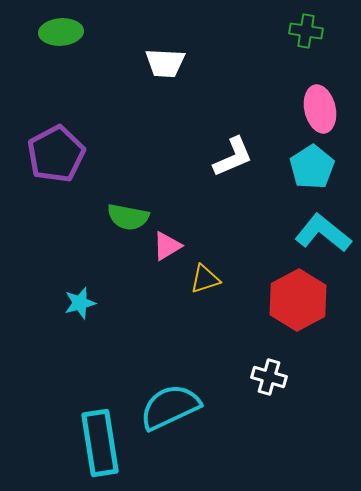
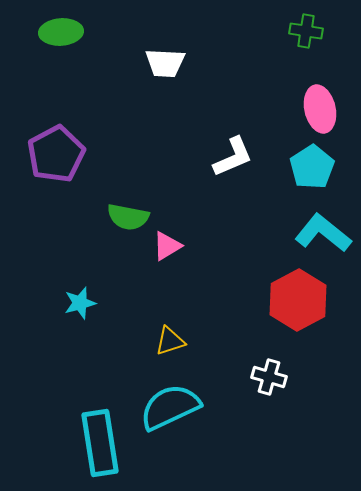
yellow triangle: moved 35 px left, 62 px down
